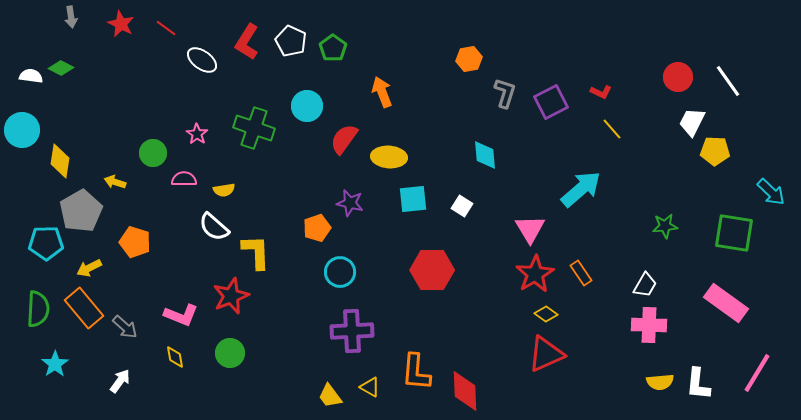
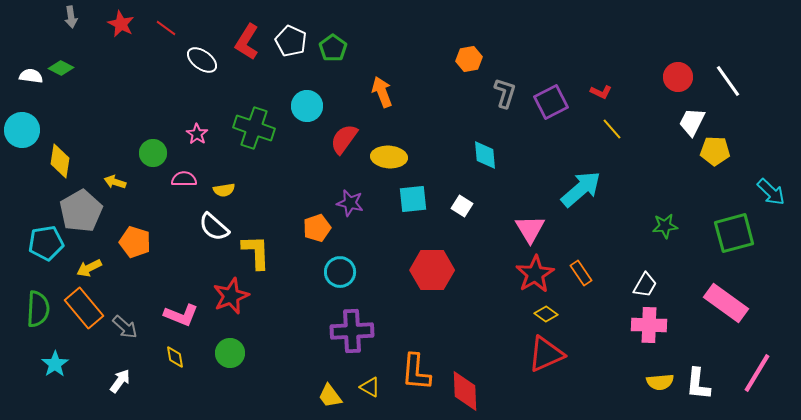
green square at (734, 233): rotated 24 degrees counterclockwise
cyan pentagon at (46, 243): rotated 8 degrees counterclockwise
